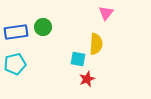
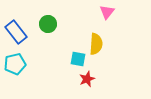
pink triangle: moved 1 px right, 1 px up
green circle: moved 5 px right, 3 px up
blue rectangle: rotated 60 degrees clockwise
